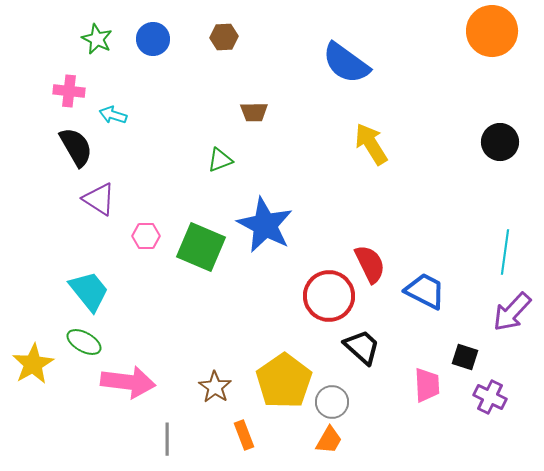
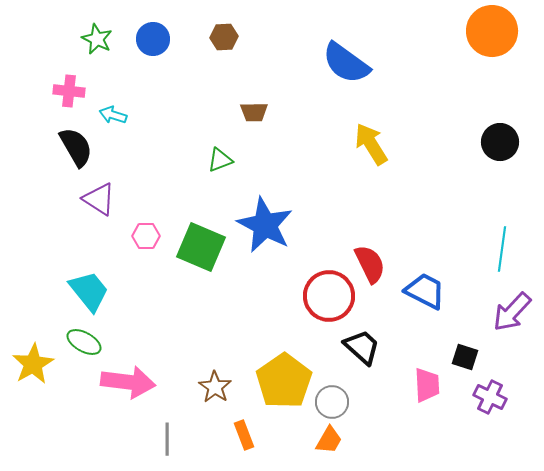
cyan line: moved 3 px left, 3 px up
